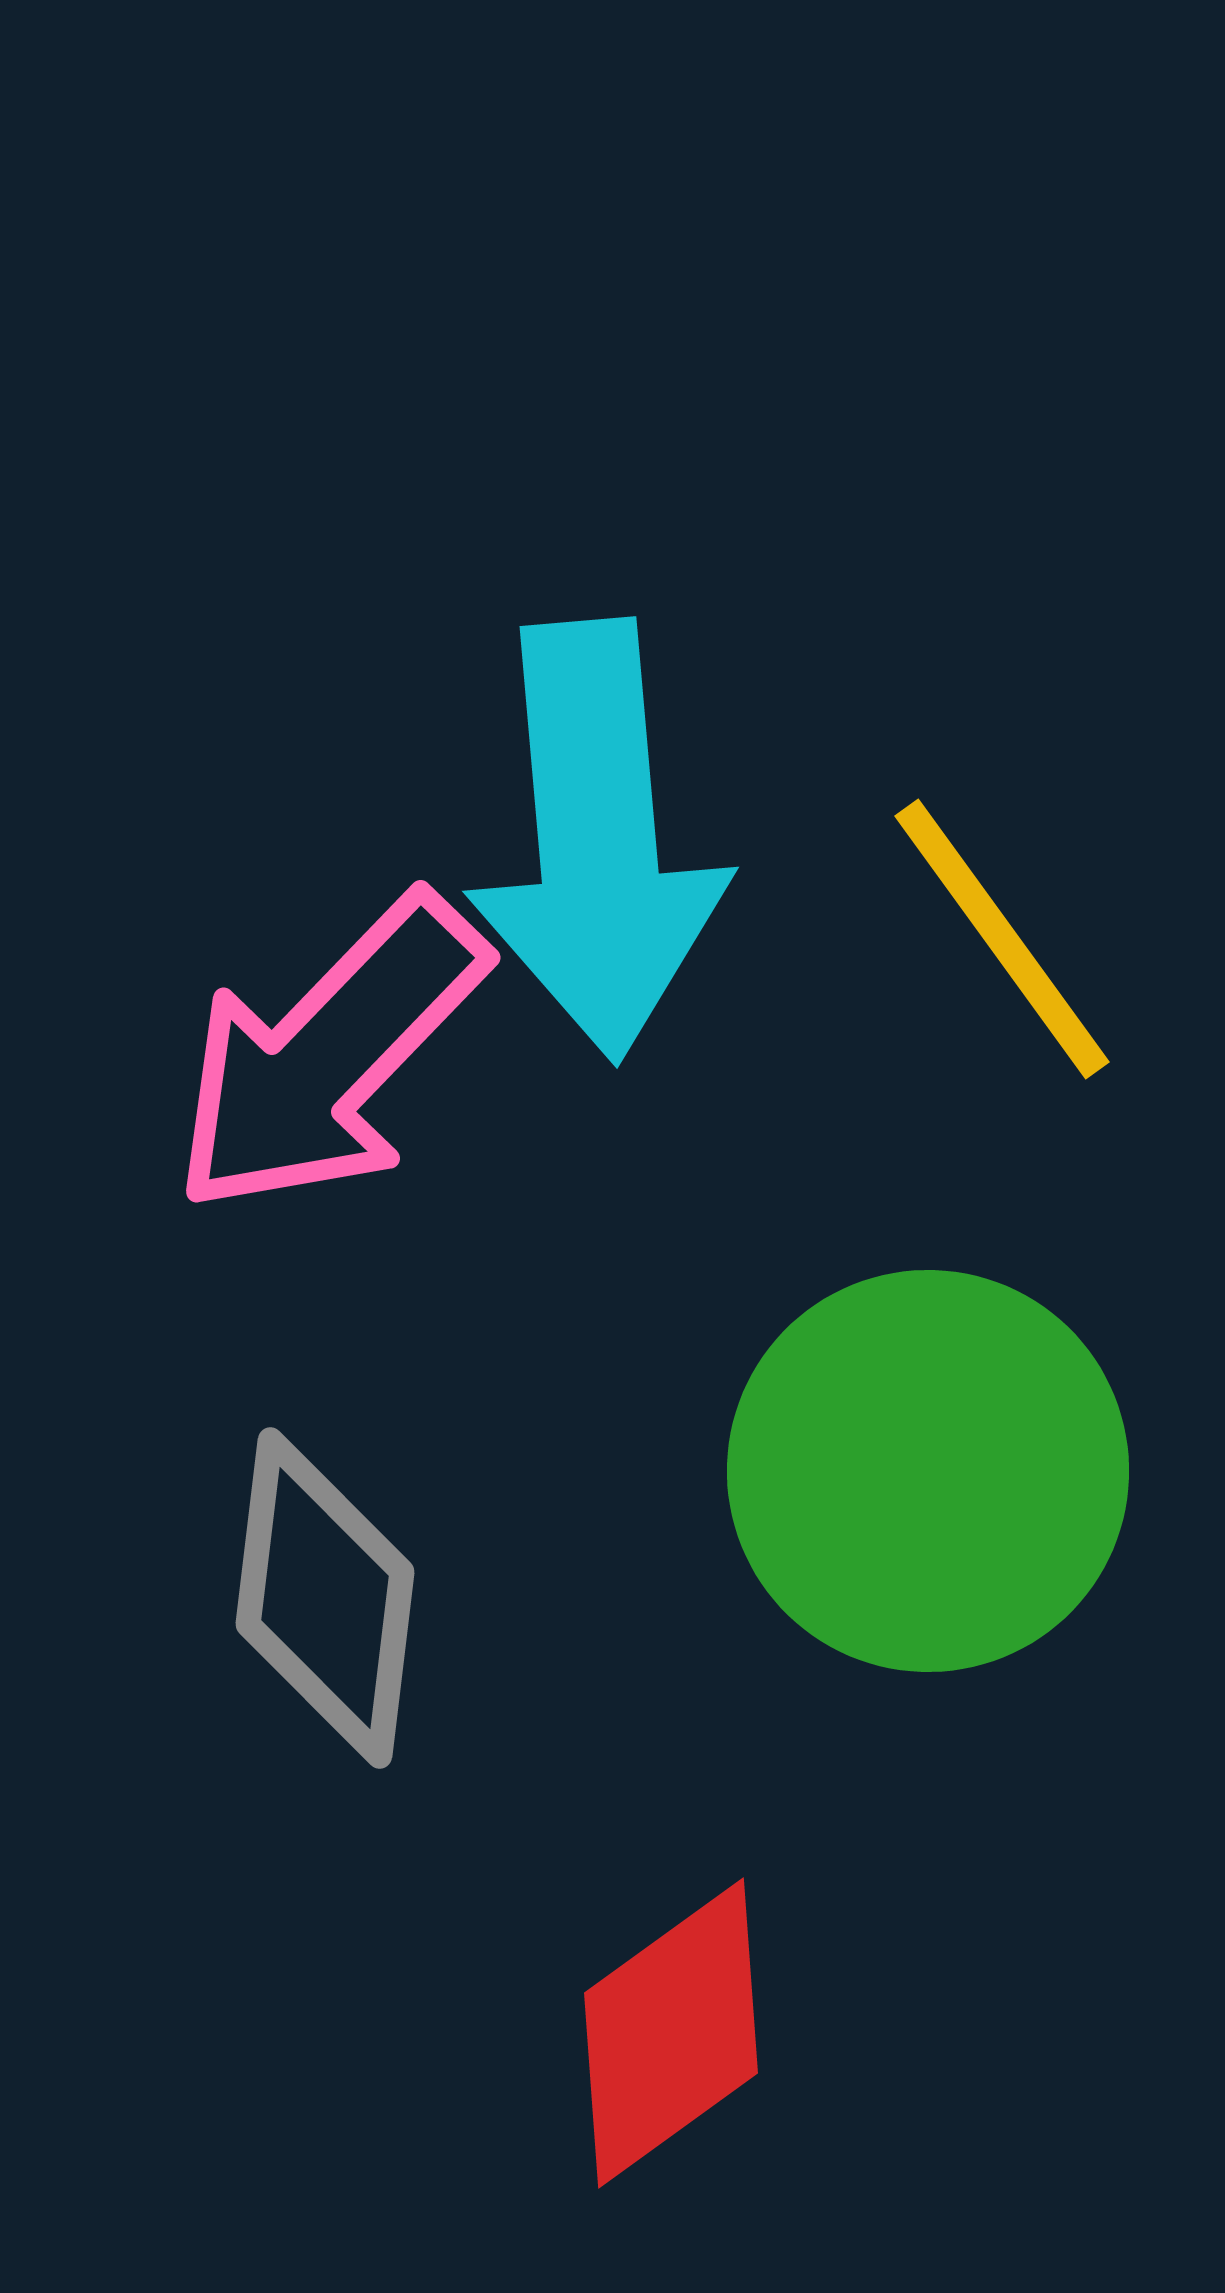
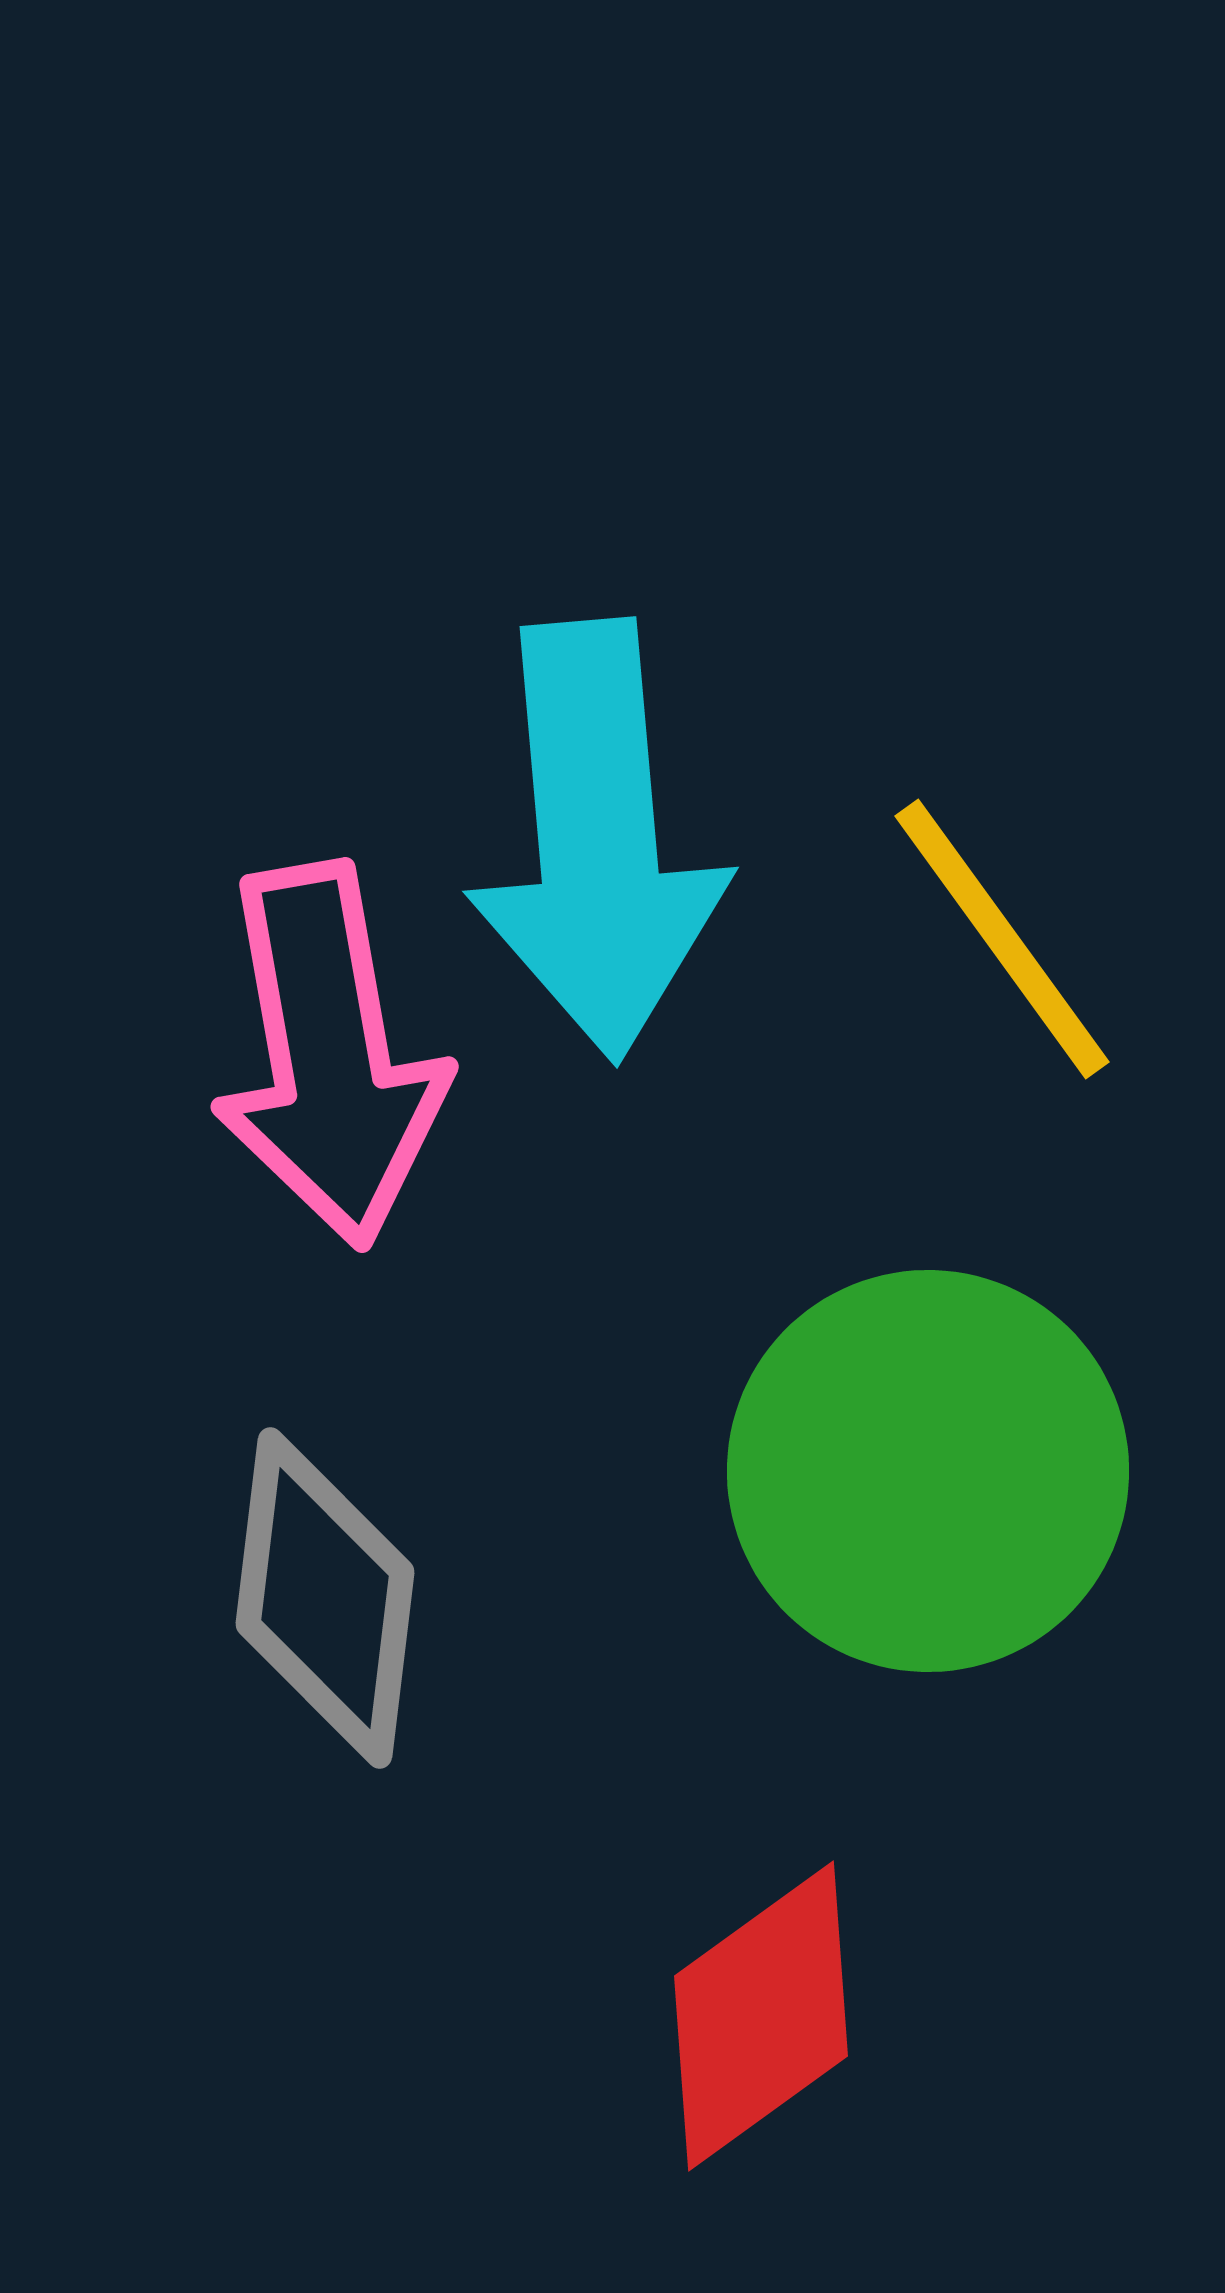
pink arrow: rotated 54 degrees counterclockwise
red diamond: moved 90 px right, 17 px up
